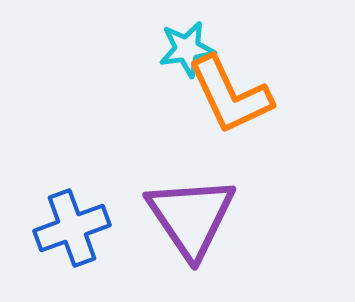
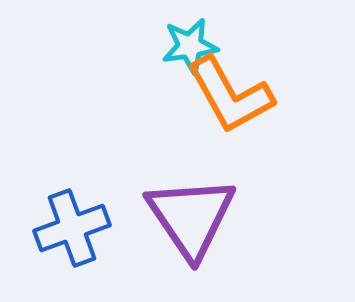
cyan star: moved 3 px right, 3 px up
orange L-shape: rotated 4 degrees counterclockwise
